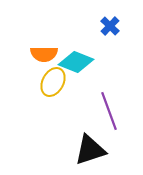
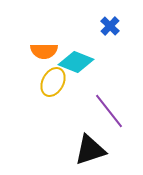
orange semicircle: moved 3 px up
purple line: rotated 18 degrees counterclockwise
